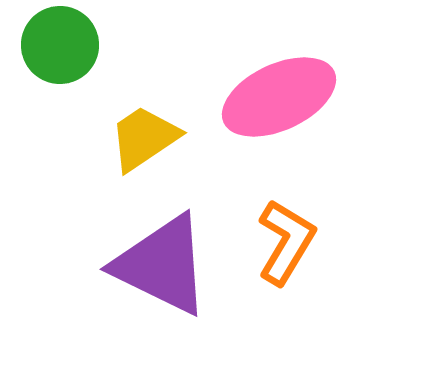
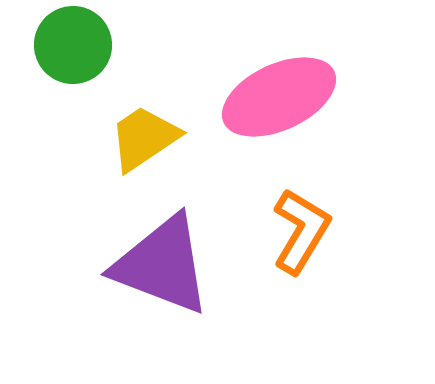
green circle: moved 13 px right
orange L-shape: moved 15 px right, 11 px up
purple triangle: rotated 5 degrees counterclockwise
